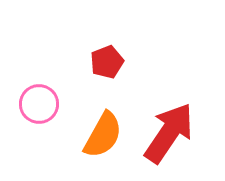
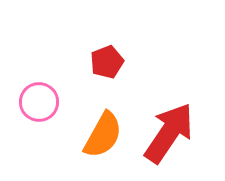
pink circle: moved 2 px up
